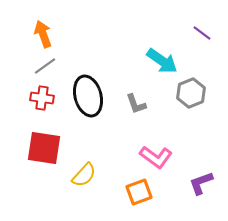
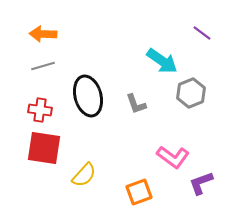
orange arrow: rotated 68 degrees counterclockwise
gray line: moved 2 px left; rotated 20 degrees clockwise
red cross: moved 2 px left, 12 px down
pink L-shape: moved 17 px right
